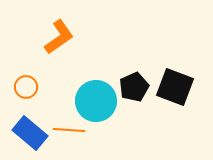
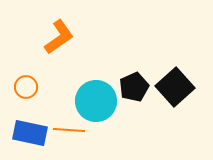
black square: rotated 27 degrees clockwise
blue rectangle: rotated 28 degrees counterclockwise
